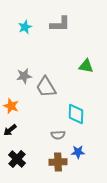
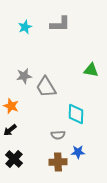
green triangle: moved 5 px right, 4 px down
black cross: moved 3 px left
